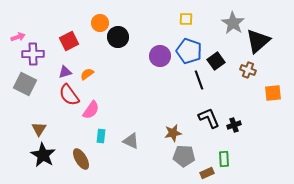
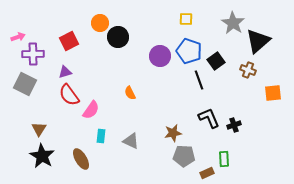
orange semicircle: moved 43 px right, 19 px down; rotated 80 degrees counterclockwise
black star: moved 1 px left, 1 px down
